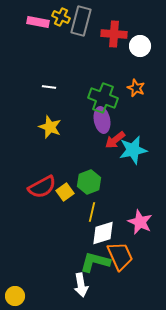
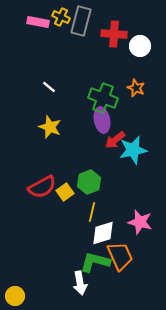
white line: rotated 32 degrees clockwise
pink star: rotated 10 degrees counterclockwise
white arrow: moved 1 px left, 2 px up
